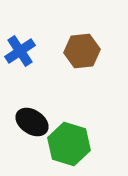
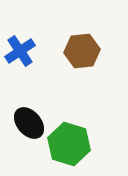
black ellipse: moved 3 px left, 1 px down; rotated 16 degrees clockwise
